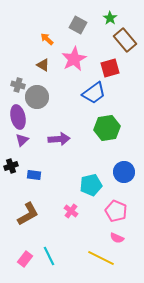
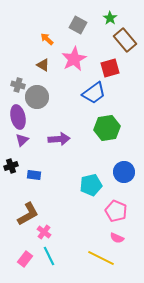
pink cross: moved 27 px left, 21 px down
